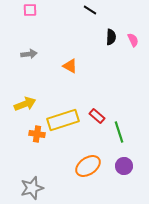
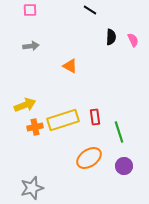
gray arrow: moved 2 px right, 8 px up
yellow arrow: moved 1 px down
red rectangle: moved 2 px left, 1 px down; rotated 42 degrees clockwise
orange cross: moved 2 px left, 7 px up; rotated 21 degrees counterclockwise
orange ellipse: moved 1 px right, 8 px up
